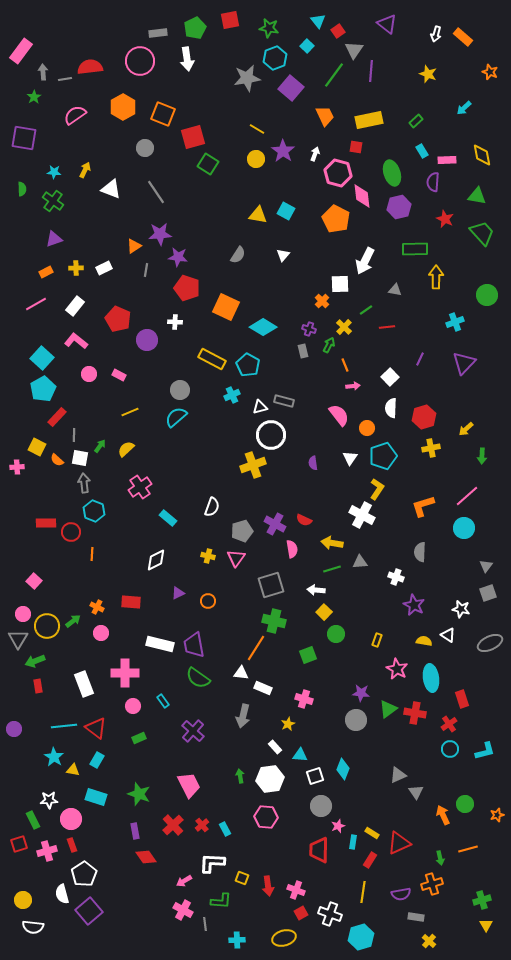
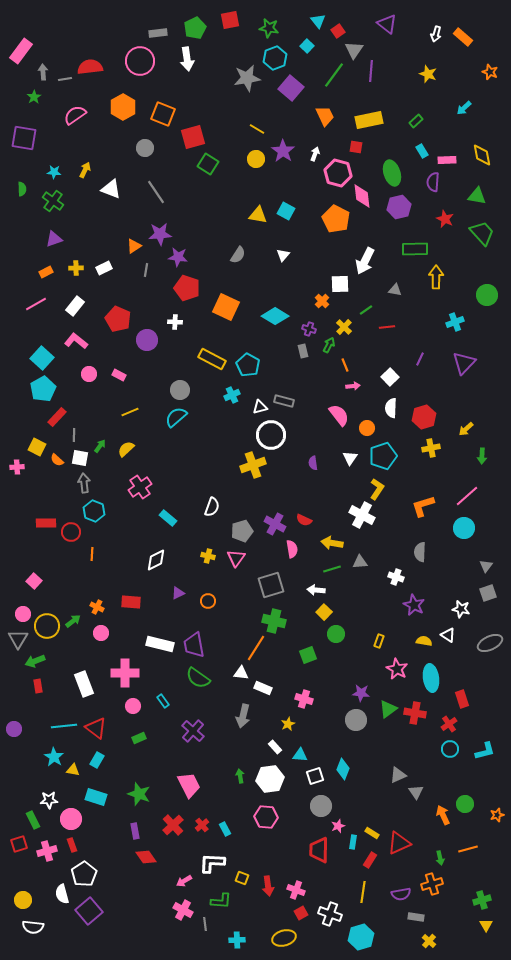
cyan diamond at (263, 327): moved 12 px right, 11 px up
yellow rectangle at (377, 640): moved 2 px right, 1 px down
